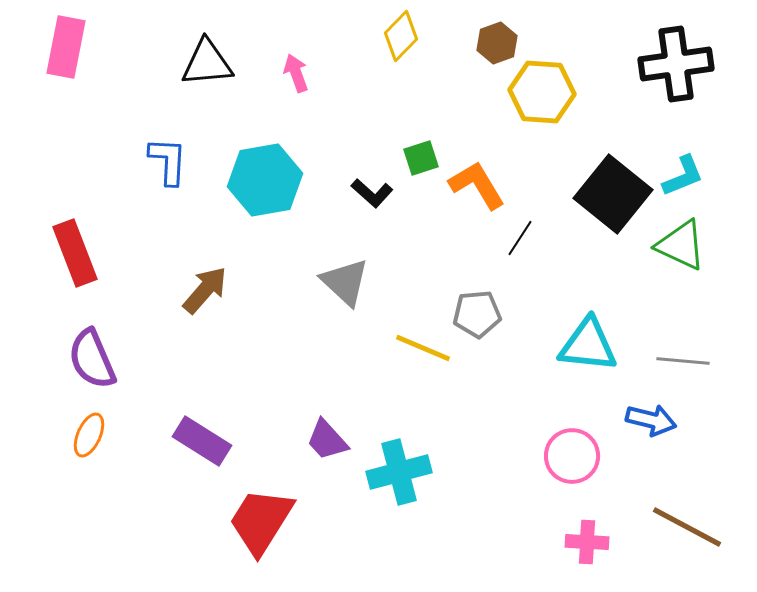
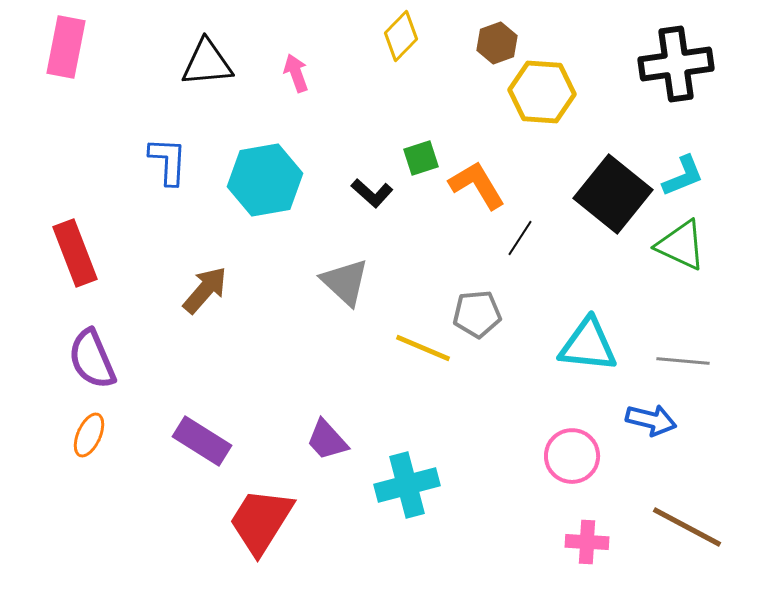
cyan cross: moved 8 px right, 13 px down
